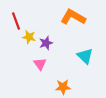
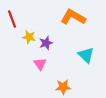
red line: moved 4 px left, 2 px up
cyan triangle: moved 1 px right, 1 px up
